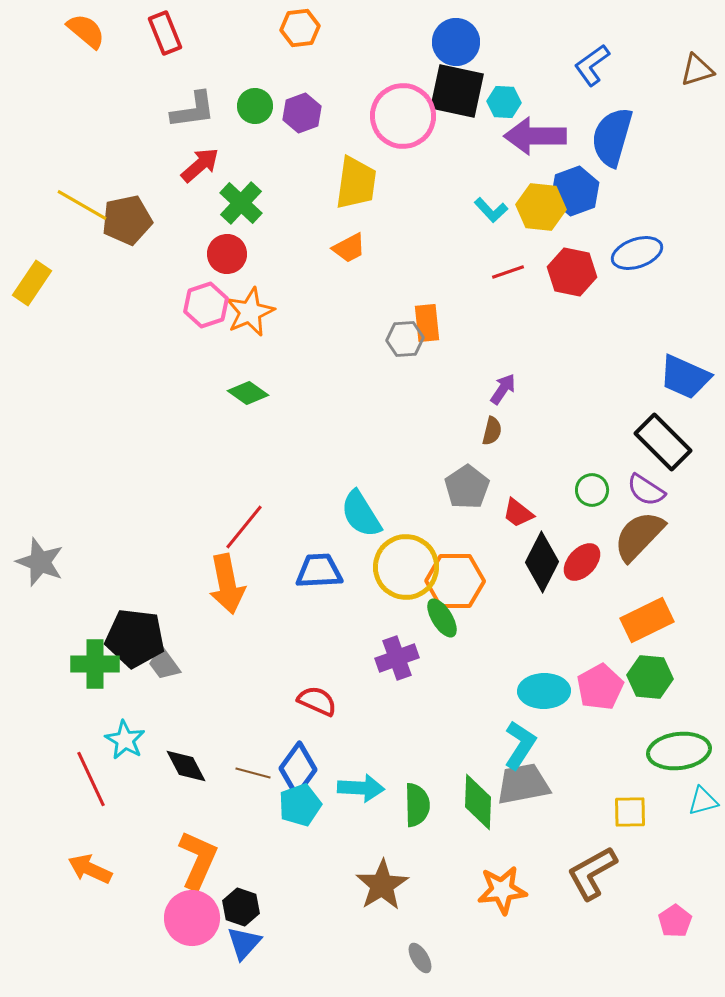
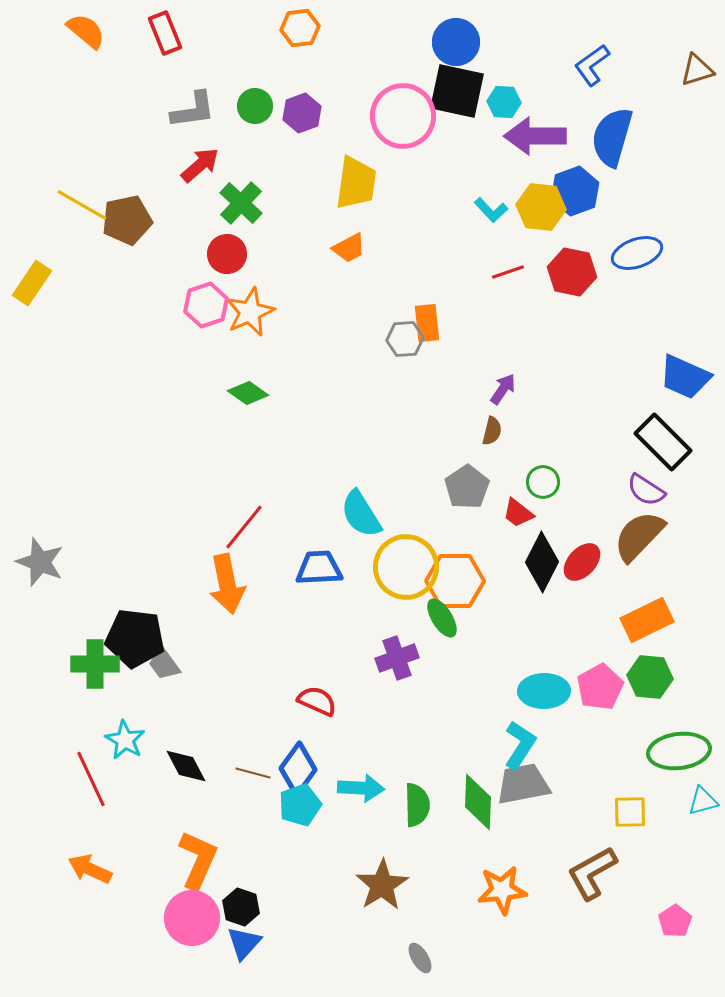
green circle at (592, 490): moved 49 px left, 8 px up
blue trapezoid at (319, 571): moved 3 px up
